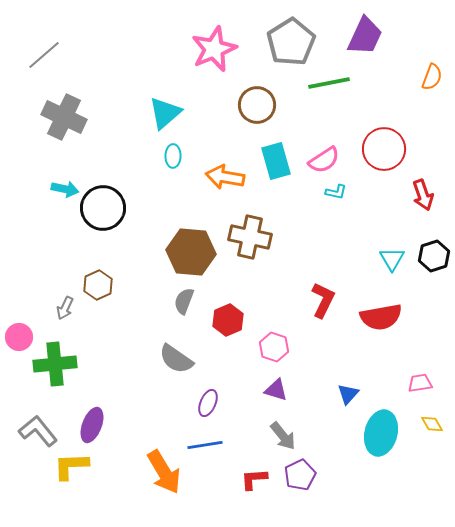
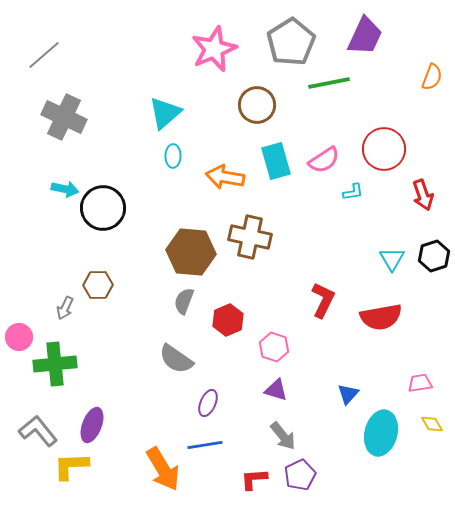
cyan L-shape at (336, 192): moved 17 px right; rotated 20 degrees counterclockwise
brown hexagon at (98, 285): rotated 24 degrees clockwise
orange arrow at (164, 472): moved 1 px left, 3 px up
